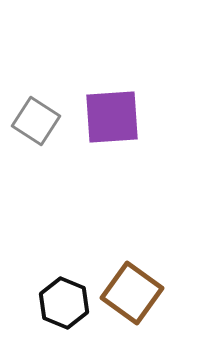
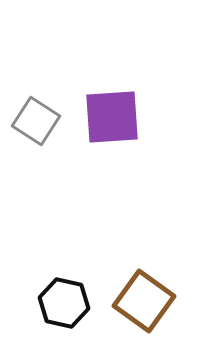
brown square: moved 12 px right, 8 px down
black hexagon: rotated 9 degrees counterclockwise
